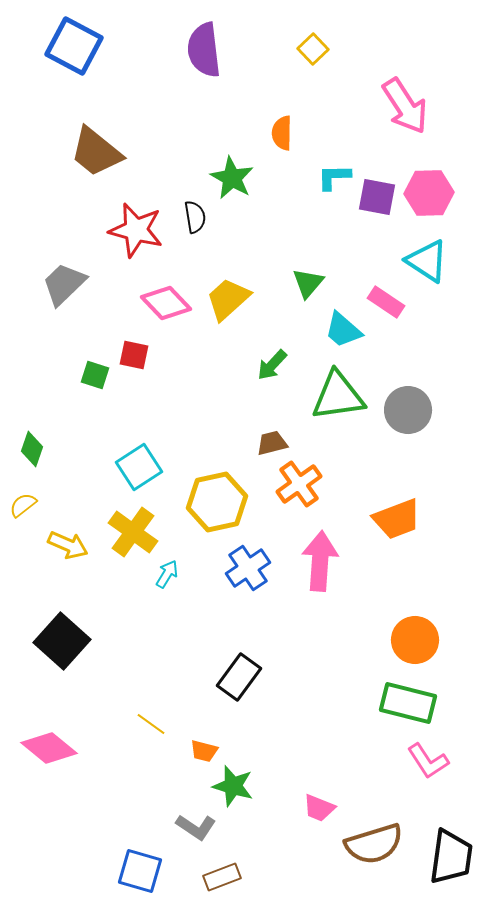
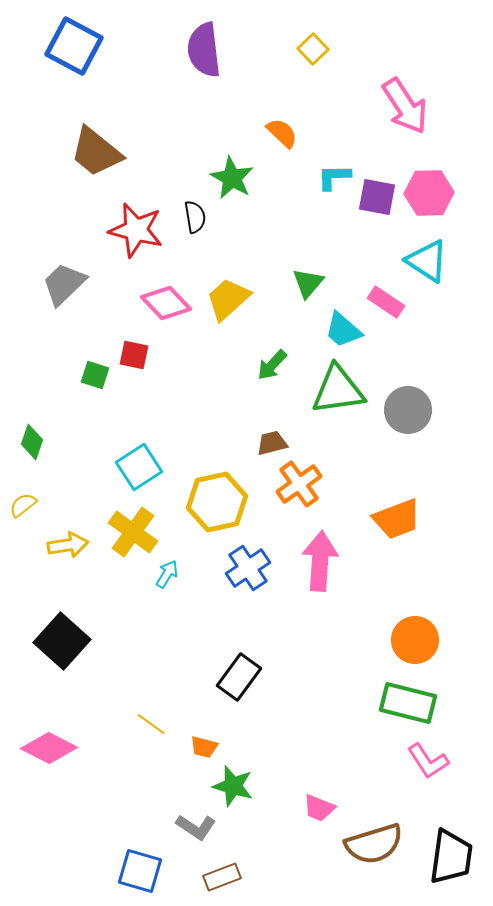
orange semicircle at (282, 133): rotated 132 degrees clockwise
green triangle at (338, 396): moved 6 px up
green diamond at (32, 449): moved 7 px up
yellow arrow at (68, 545): rotated 33 degrees counterclockwise
pink diamond at (49, 748): rotated 12 degrees counterclockwise
orange trapezoid at (204, 751): moved 4 px up
